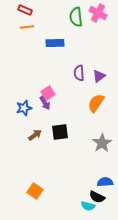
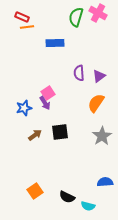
red rectangle: moved 3 px left, 7 px down
green semicircle: rotated 24 degrees clockwise
gray star: moved 7 px up
orange square: rotated 21 degrees clockwise
black semicircle: moved 30 px left
